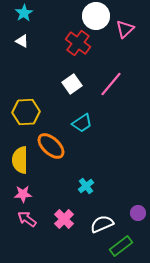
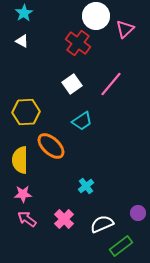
cyan trapezoid: moved 2 px up
